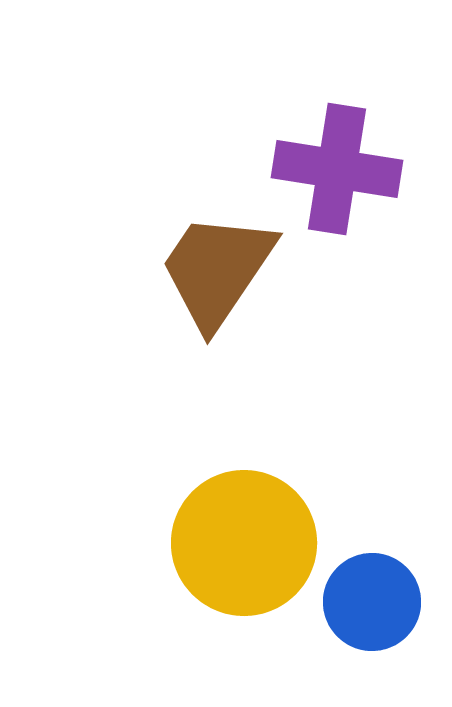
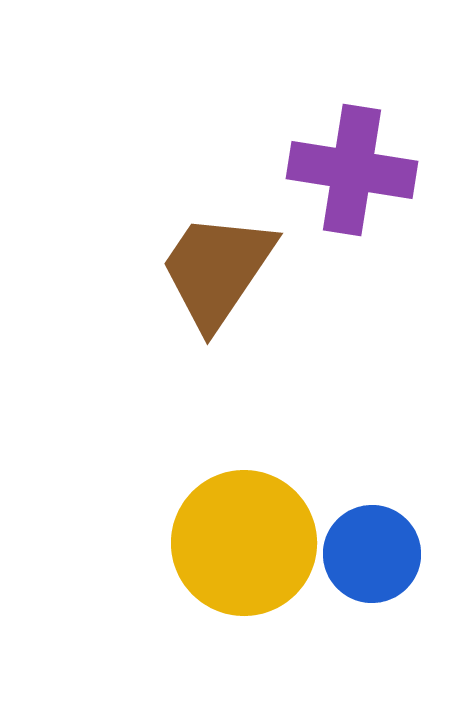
purple cross: moved 15 px right, 1 px down
blue circle: moved 48 px up
